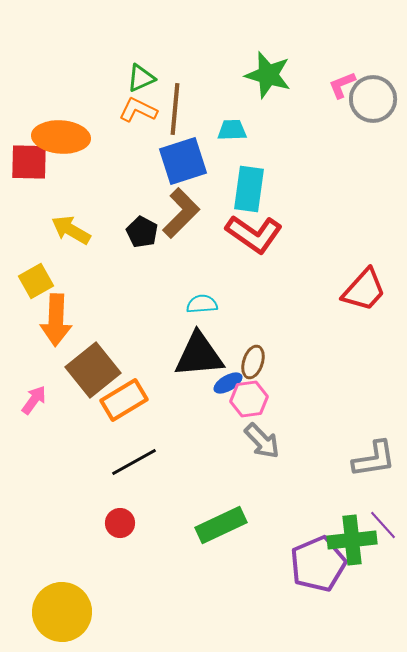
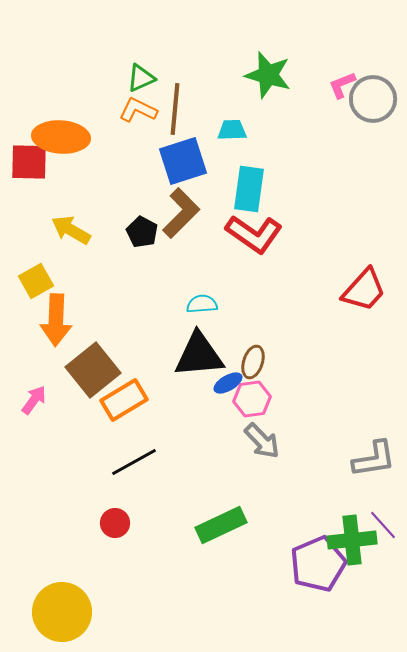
pink hexagon: moved 3 px right
red circle: moved 5 px left
